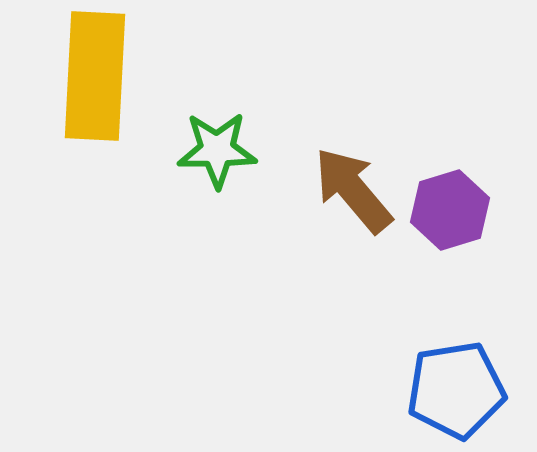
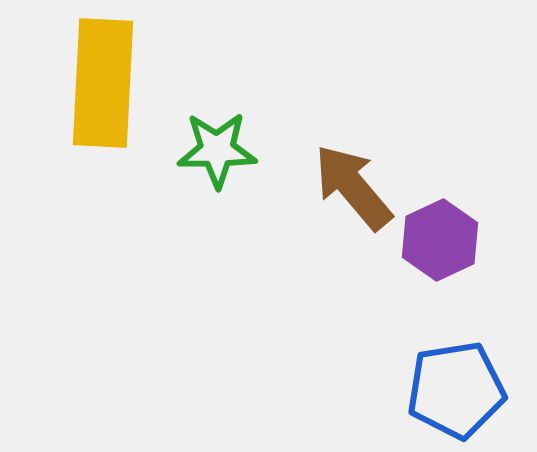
yellow rectangle: moved 8 px right, 7 px down
brown arrow: moved 3 px up
purple hexagon: moved 10 px left, 30 px down; rotated 8 degrees counterclockwise
